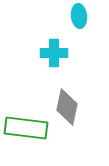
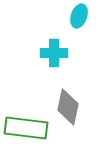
cyan ellipse: rotated 25 degrees clockwise
gray diamond: moved 1 px right
